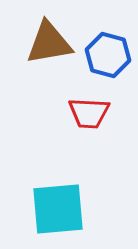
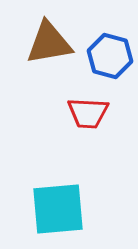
blue hexagon: moved 2 px right, 1 px down
red trapezoid: moved 1 px left
